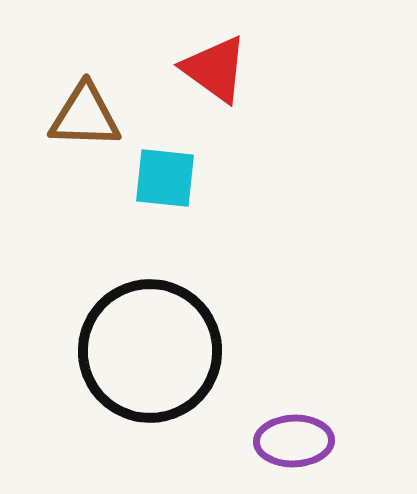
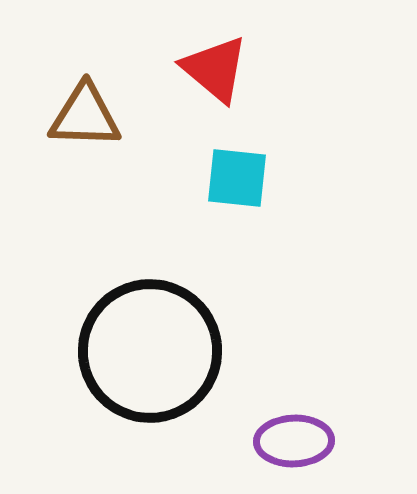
red triangle: rotated 4 degrees clockwise
cyan square: moved 72 px right
